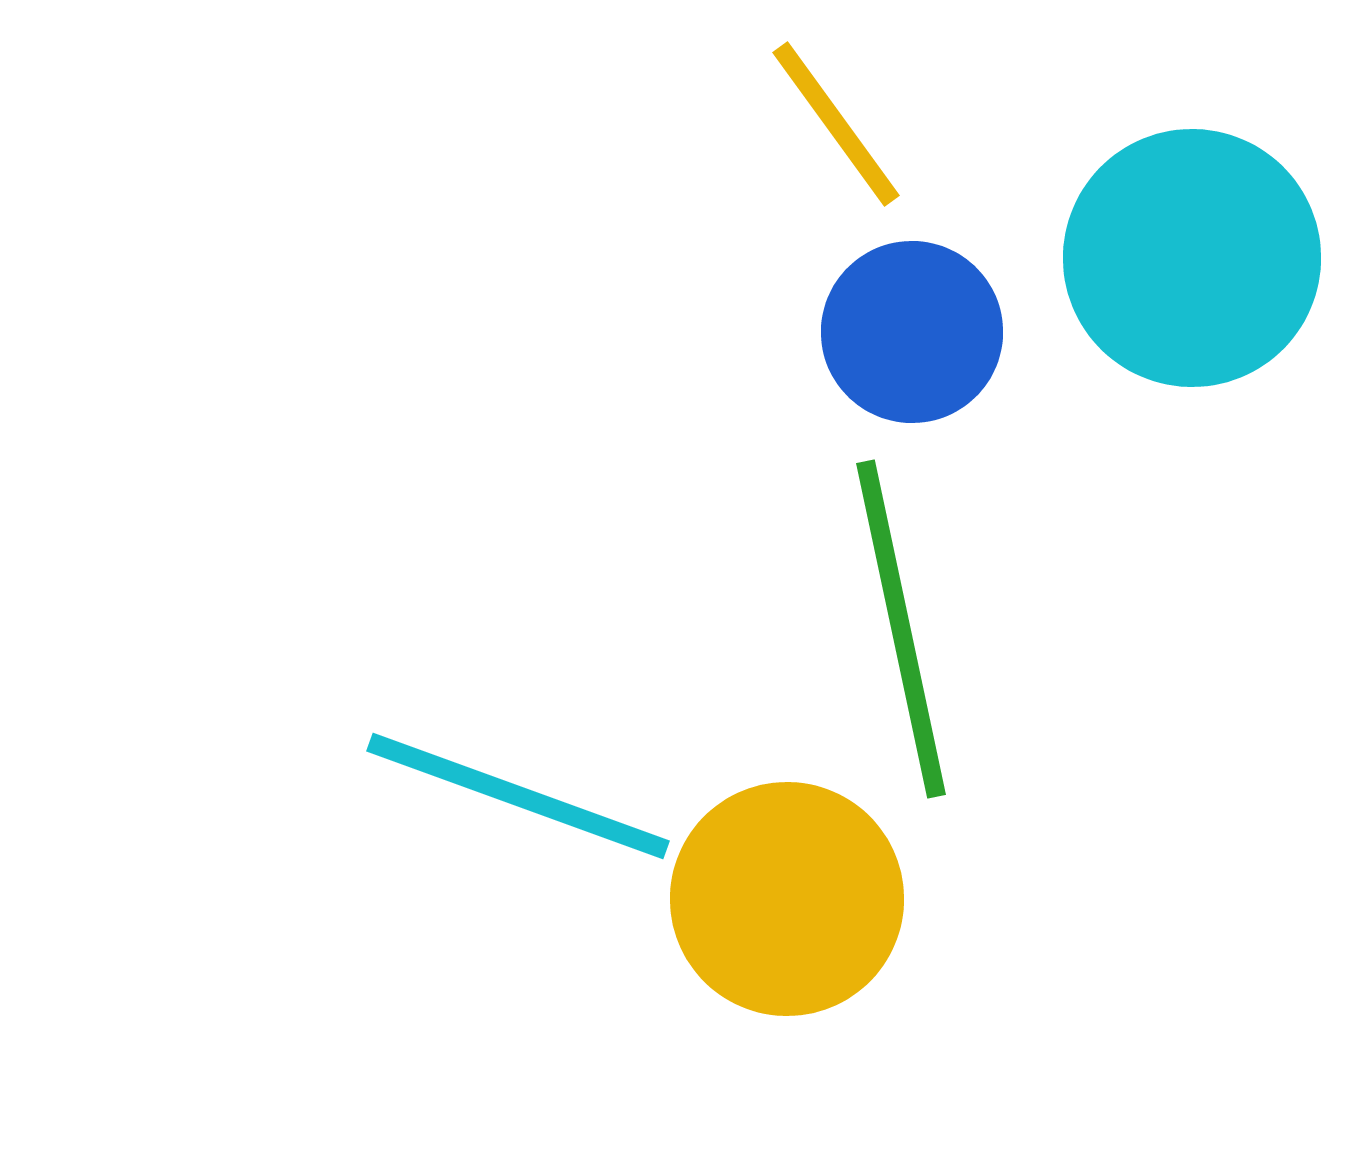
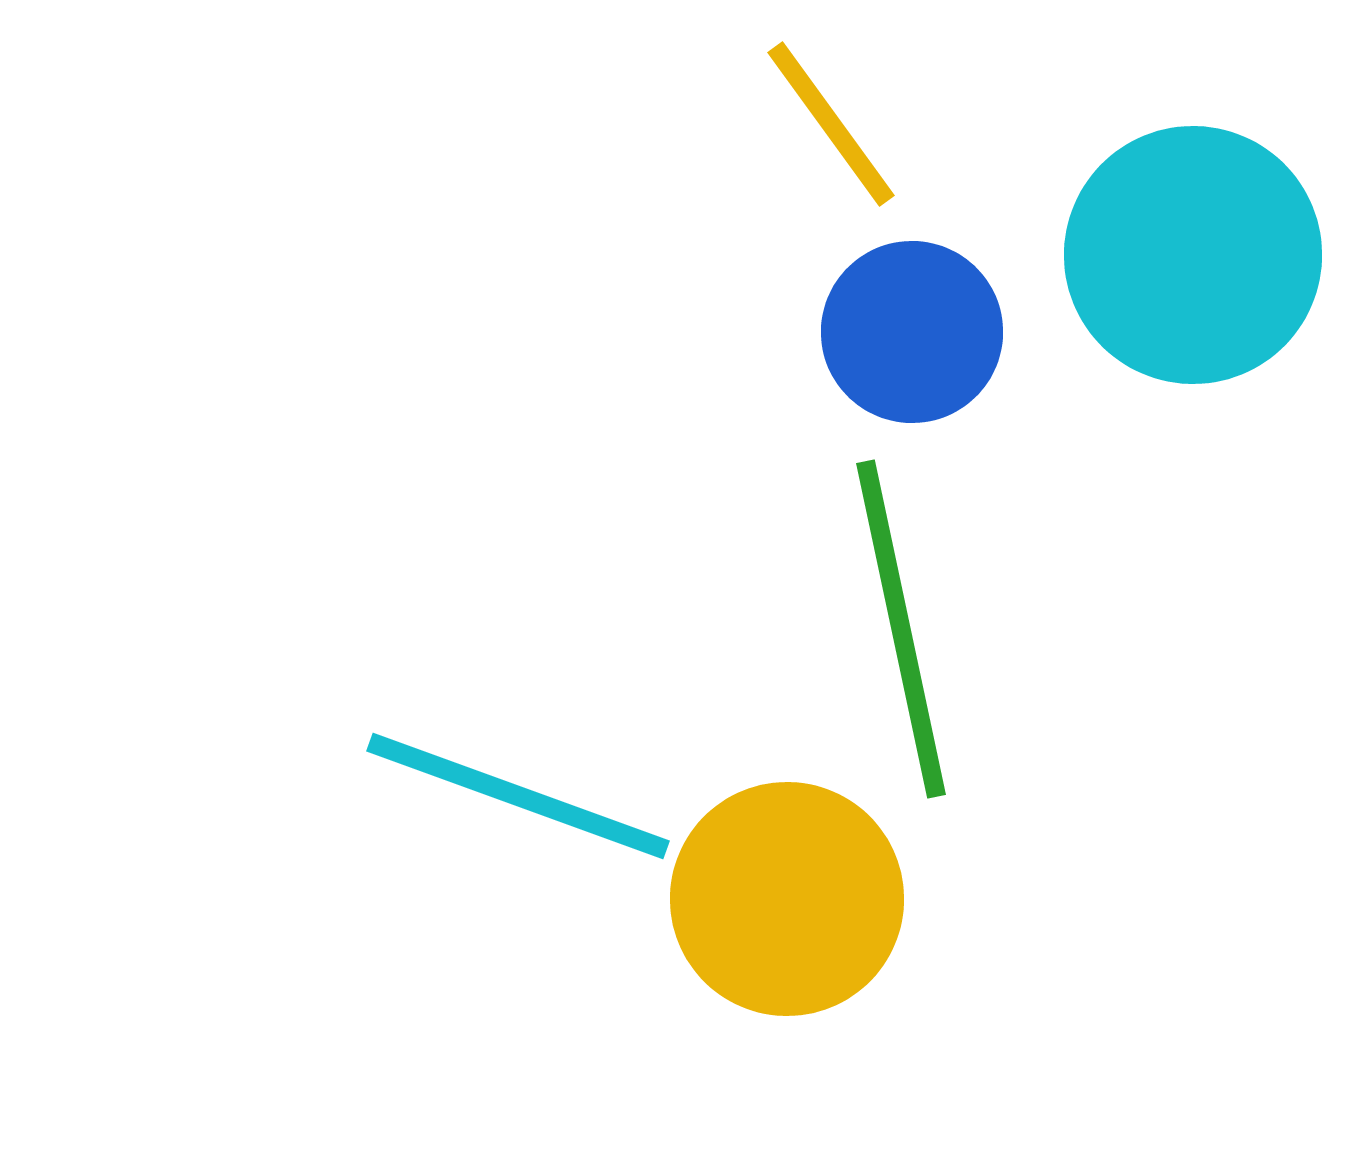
yellow line: moved 5 px left
cyan circle: moved 1 px right, 3 px up
